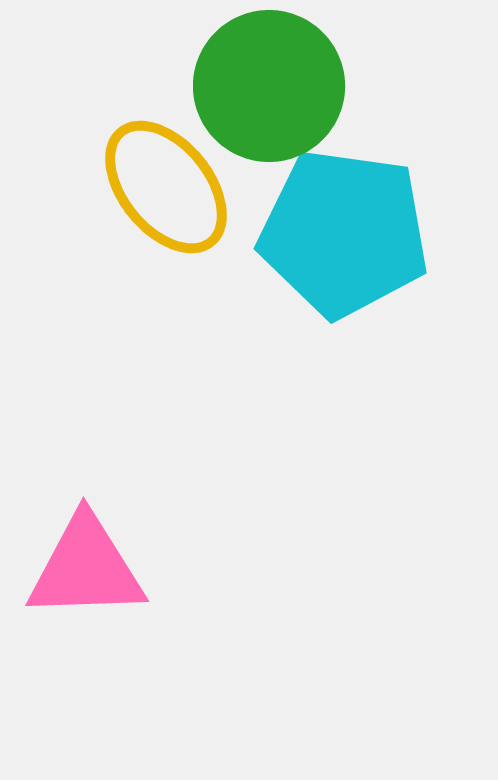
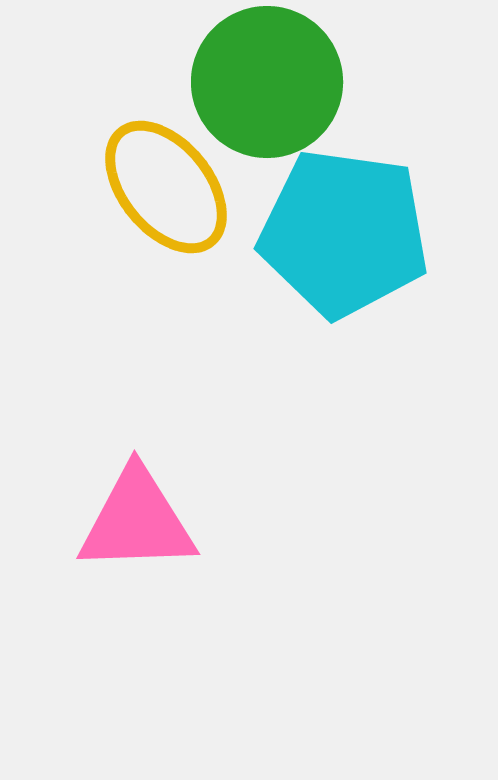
green circle: moved 2 px left, 4 px up
pink triangle: moved 51 px right, 47 px up
